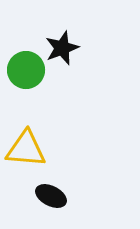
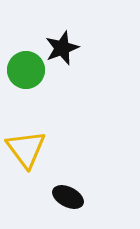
yellow triangle: rotated 48 degrees clockwise
black ellipse: moved 17 px right, 1 px down
